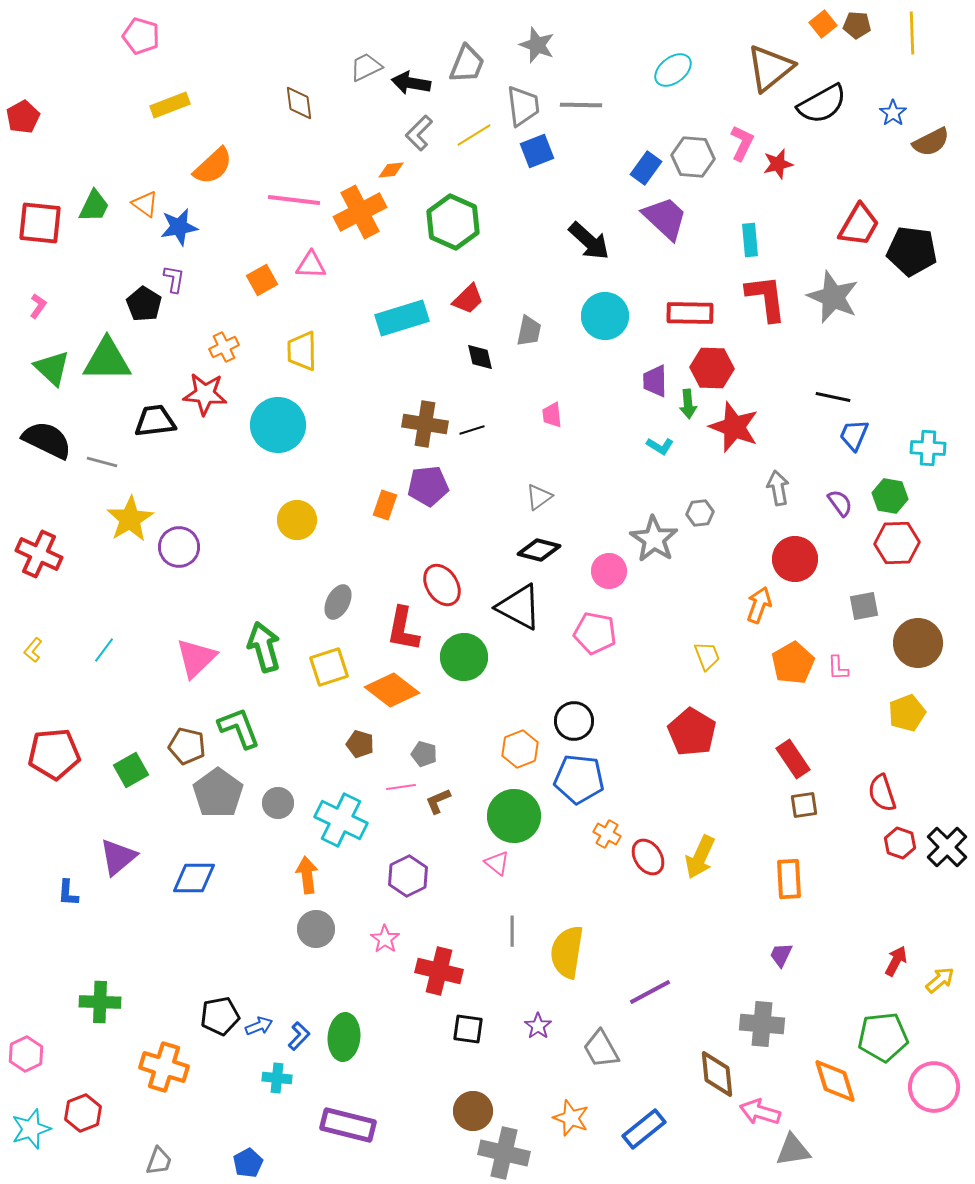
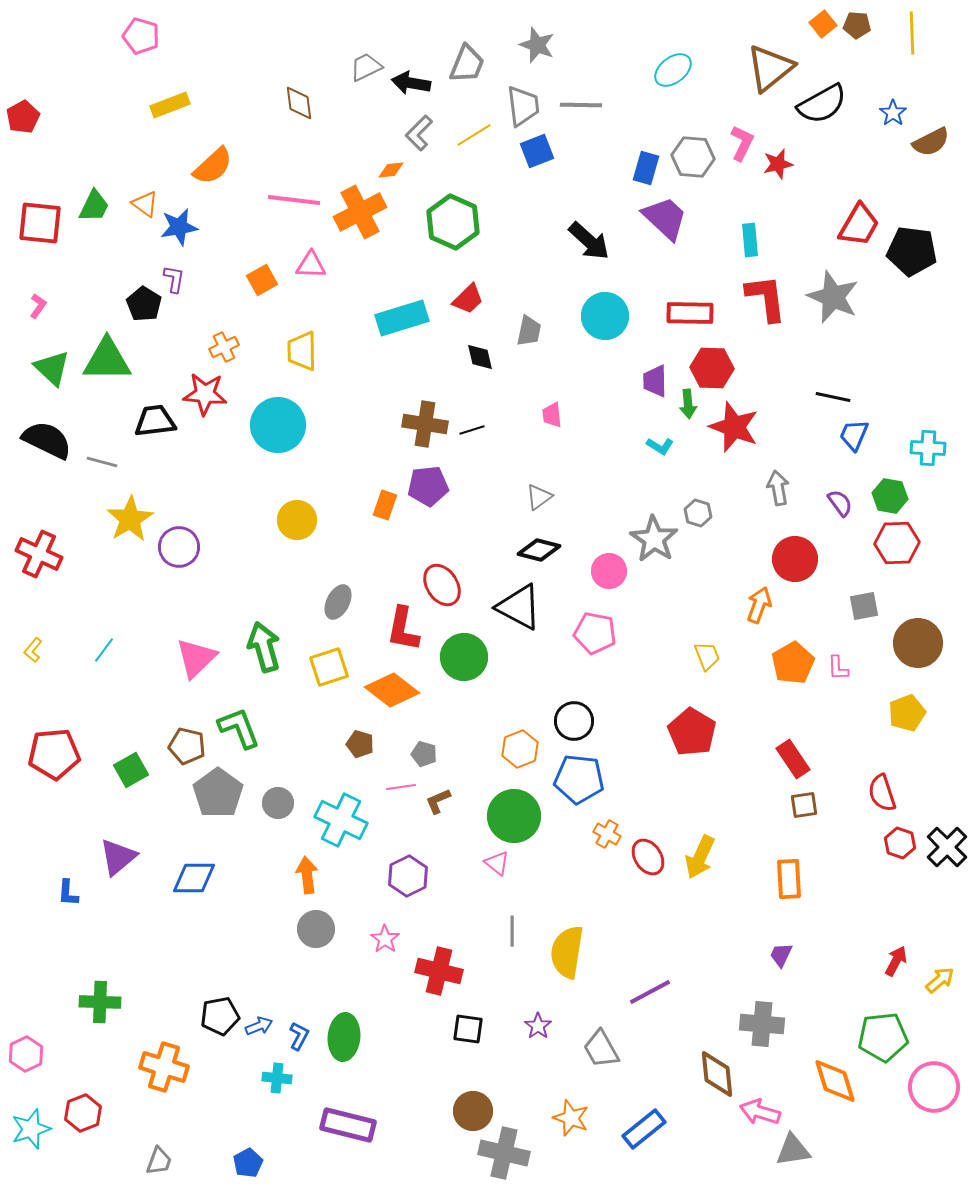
blue rectangle at (646, 168): rotated 20 degrees counterclockwise
gray hexagon at (700, 513): moved 2 px left; rotated 24 degrees clockwise
blue L-shape at (299, 1036): rotated 16 degrees counterclockwise
